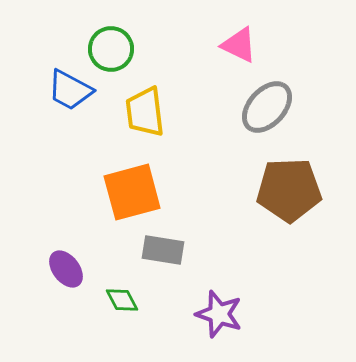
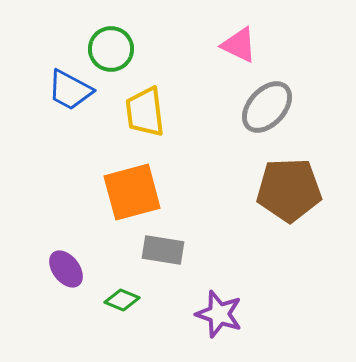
green diamond: rotated 40 degrees counterclockwise
